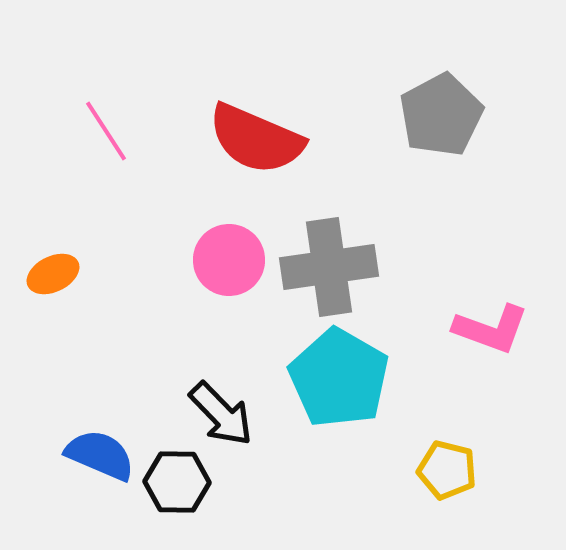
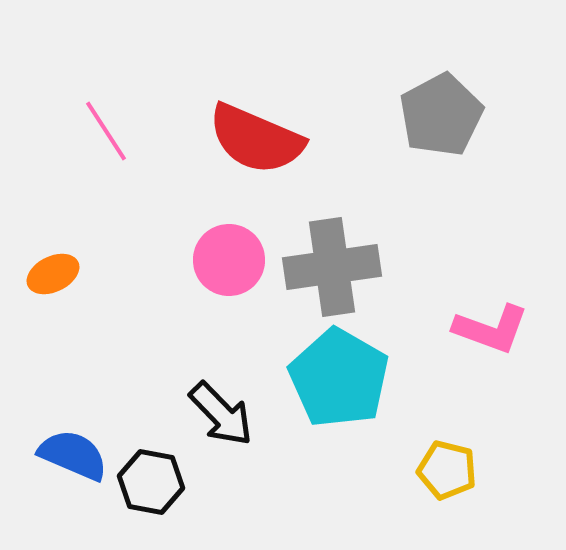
gray cross: moved 3 px right
blue semicircle: moved 27 px left
black hexagon: moved 26 px left; rotated 10 degrees clockwise
